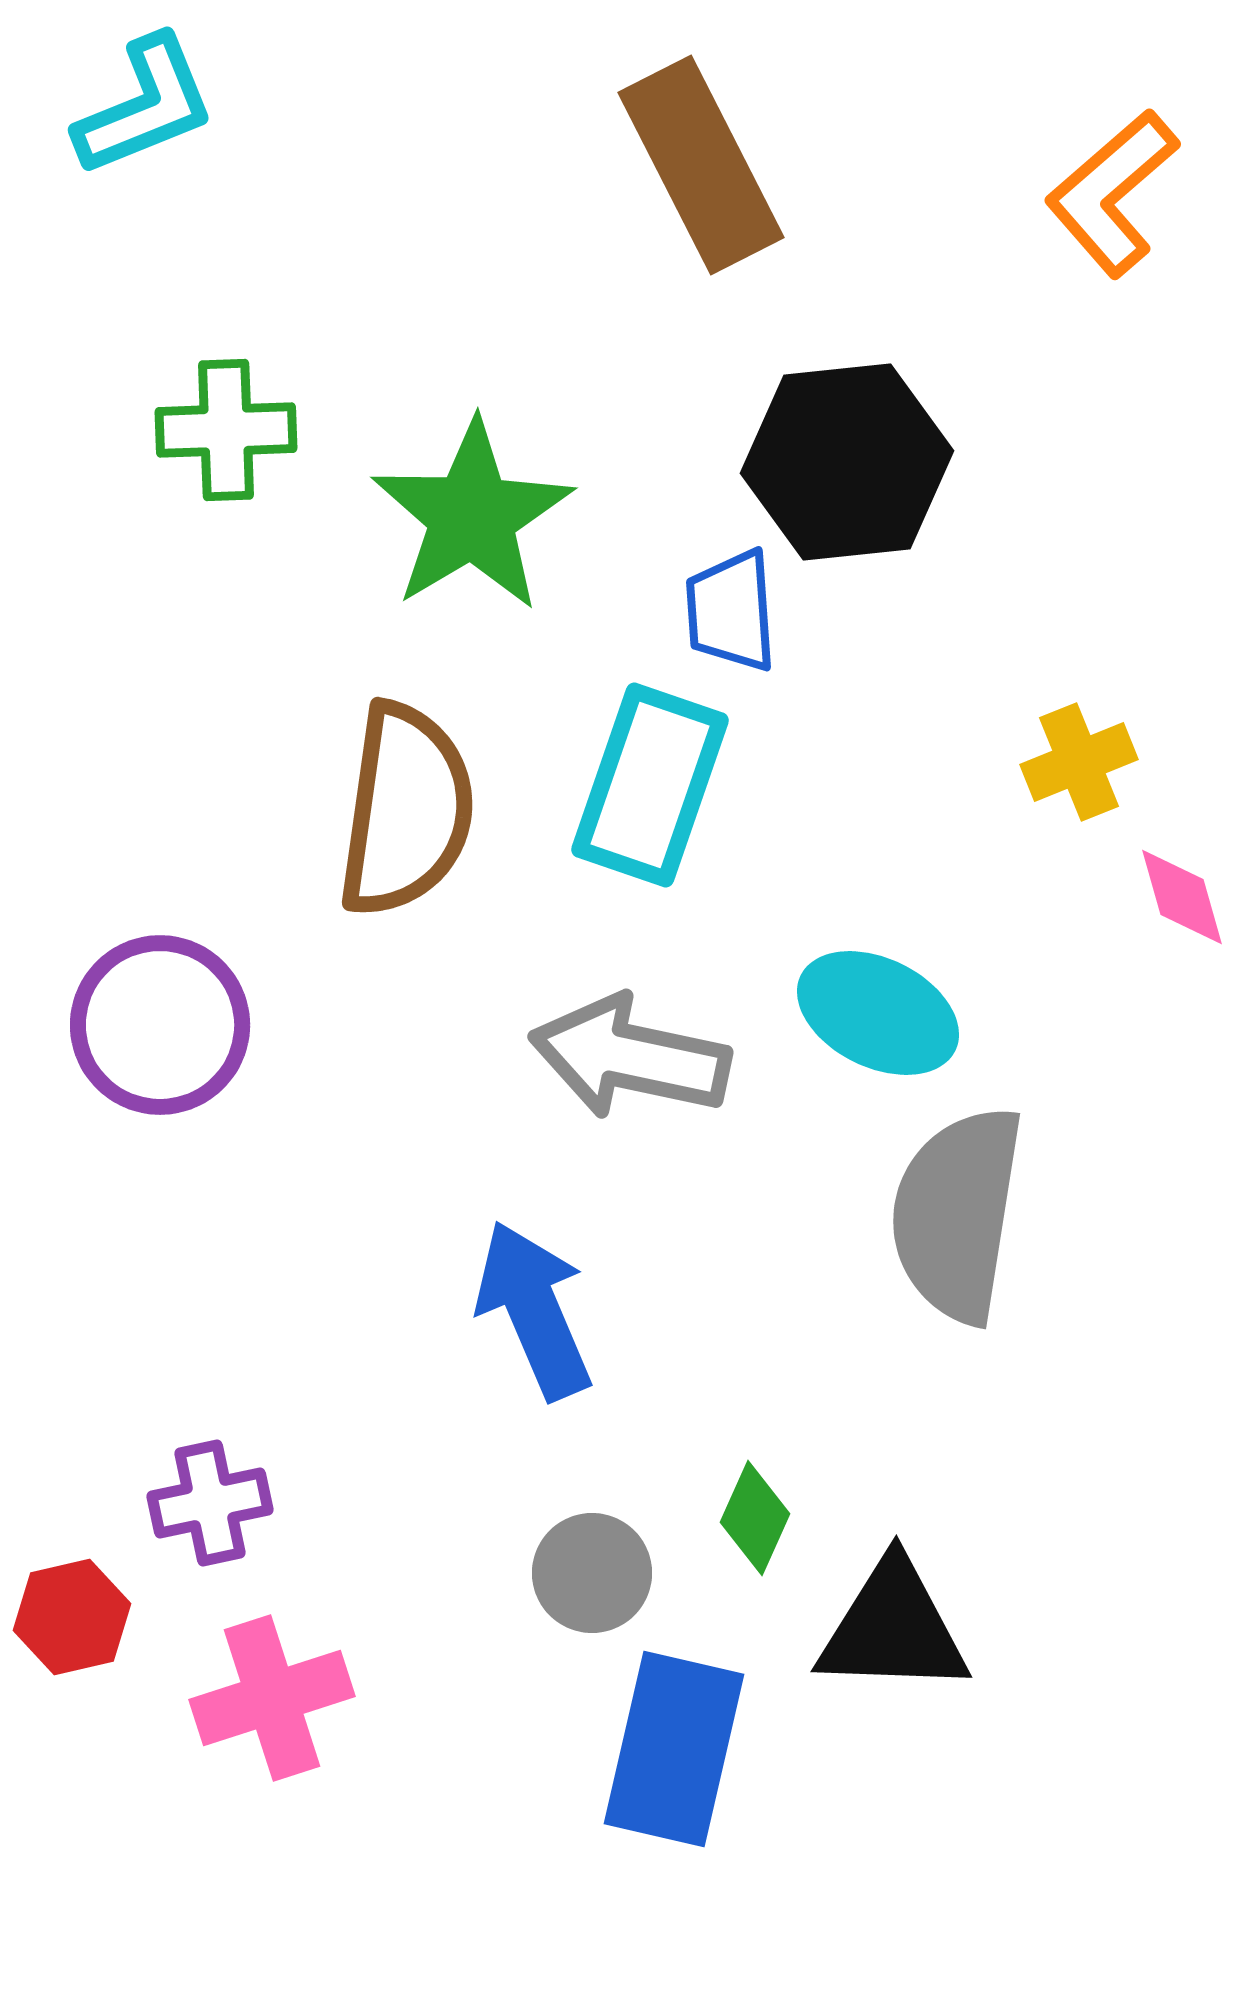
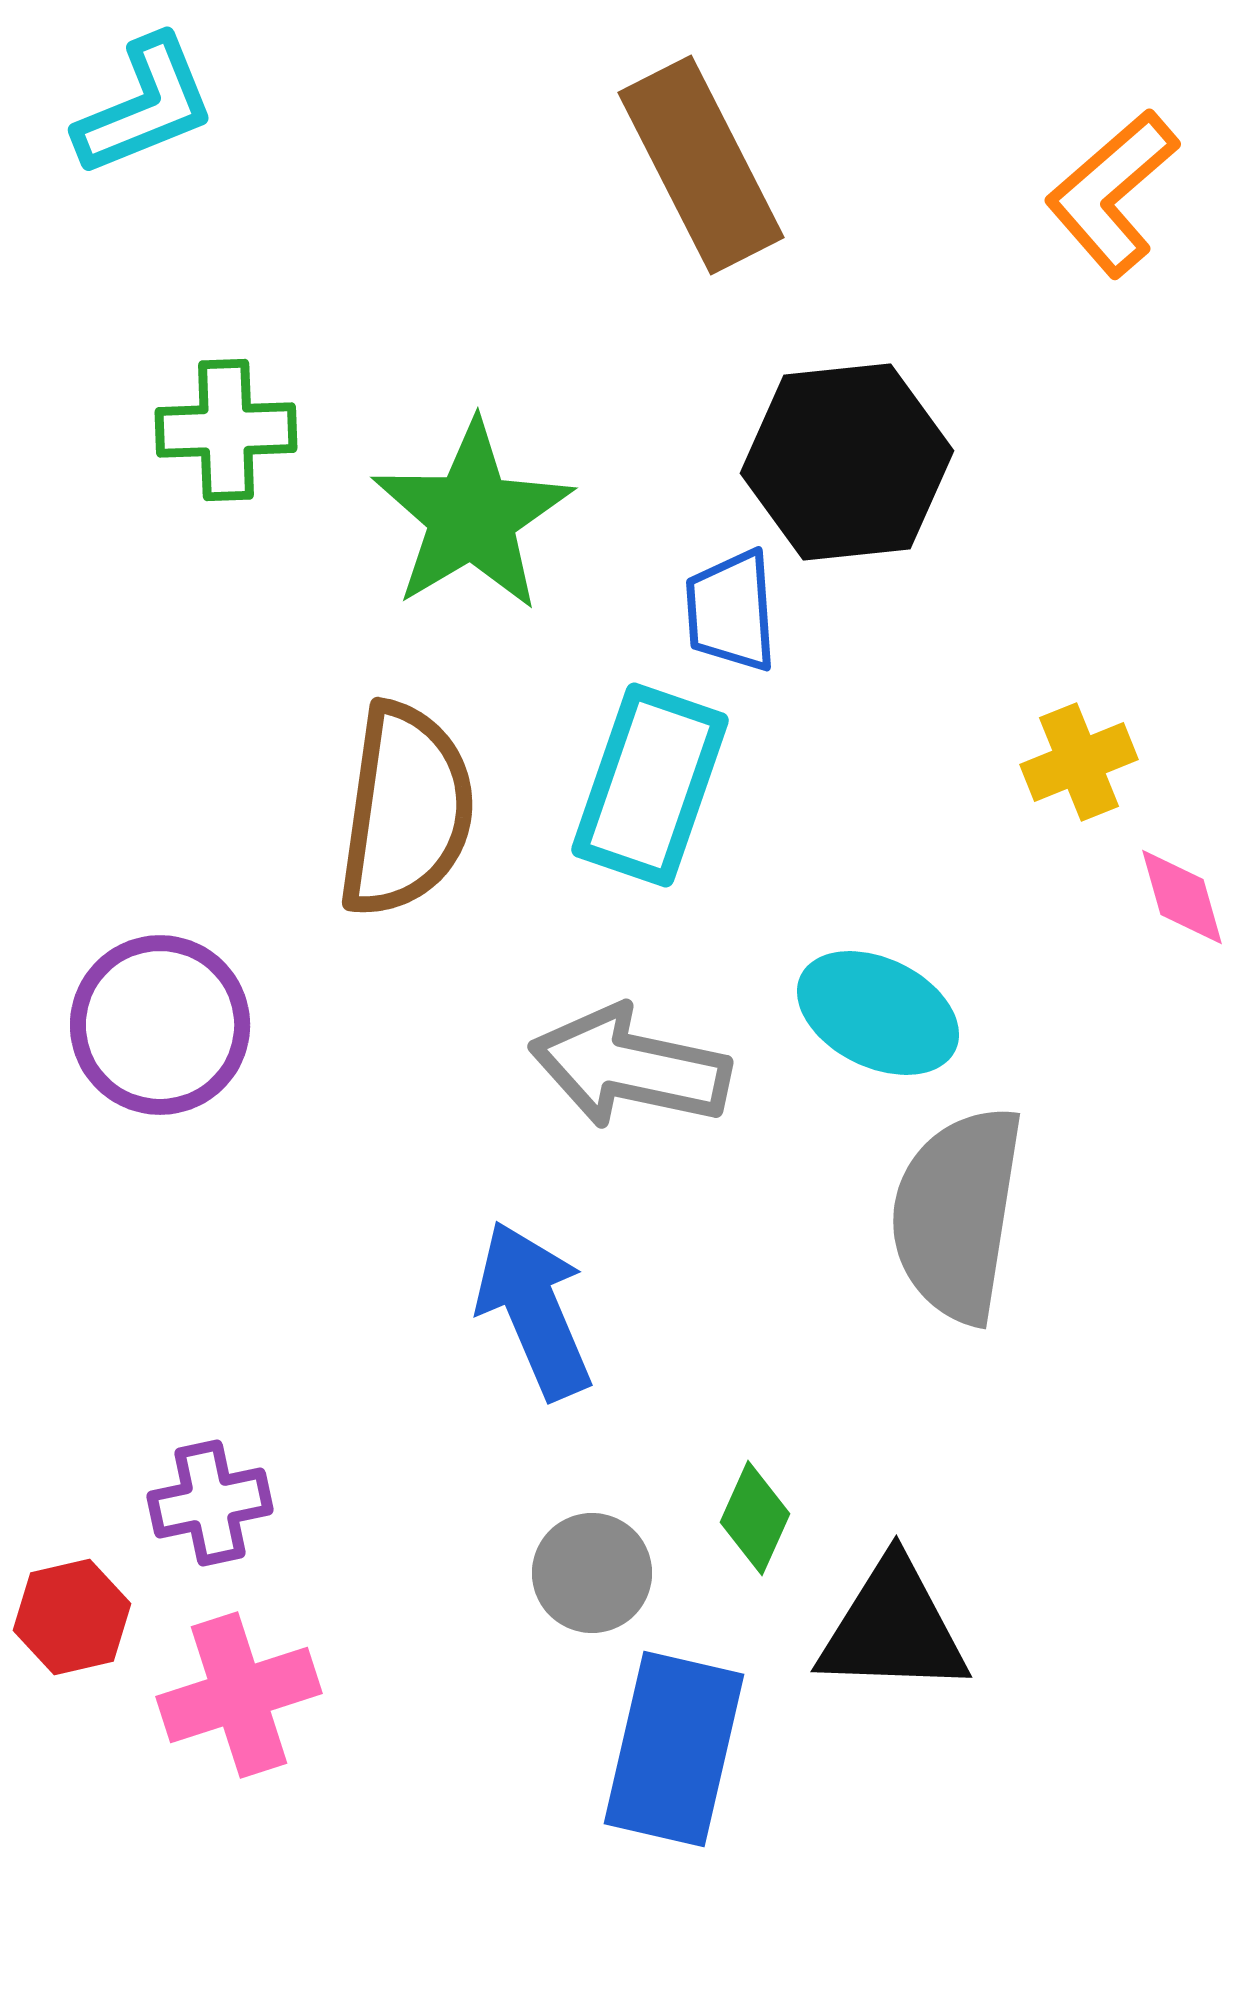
gray arrow: moved 10 px down
pink cross: moved 33 px left, 3 px up
